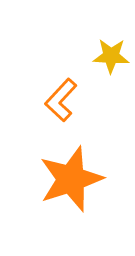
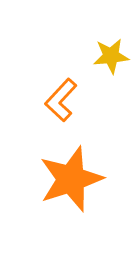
yellow star: rotated 9 degrees counterclockwise
